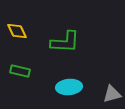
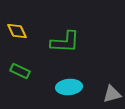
green rectangle: rotated 12 degrees clockwise
